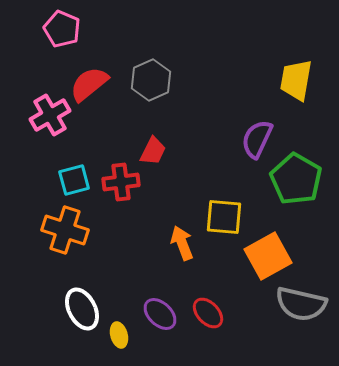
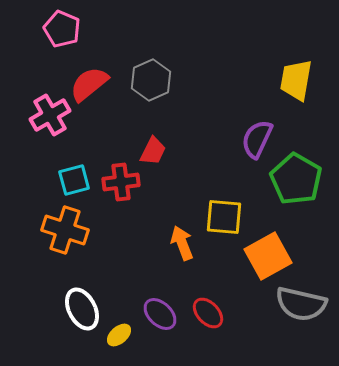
yellow ellipse: rotated 65 degrees clockwise
